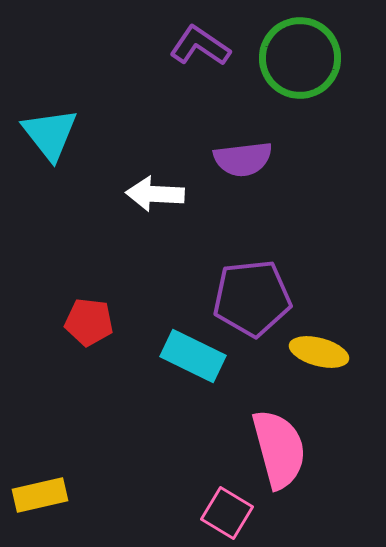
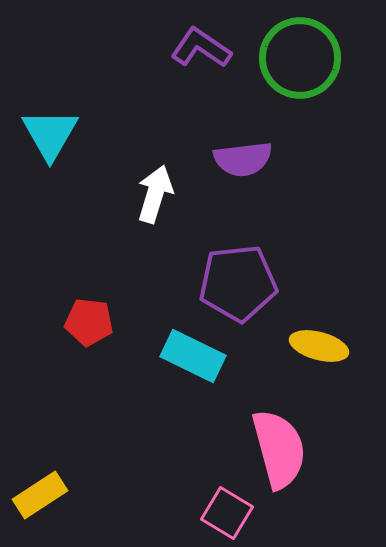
purple L-shape: moved 1 px right, 2 px down
cyan triangle: rotated 8 degrees clockwise
white arrow: rotated 104 degrees clockwise
purple pentagon: moved 14 px left, 15 px up
yellow ellipse: moved 6 px up
yellow rectangle: rotated 20 degrees counterclockwise
